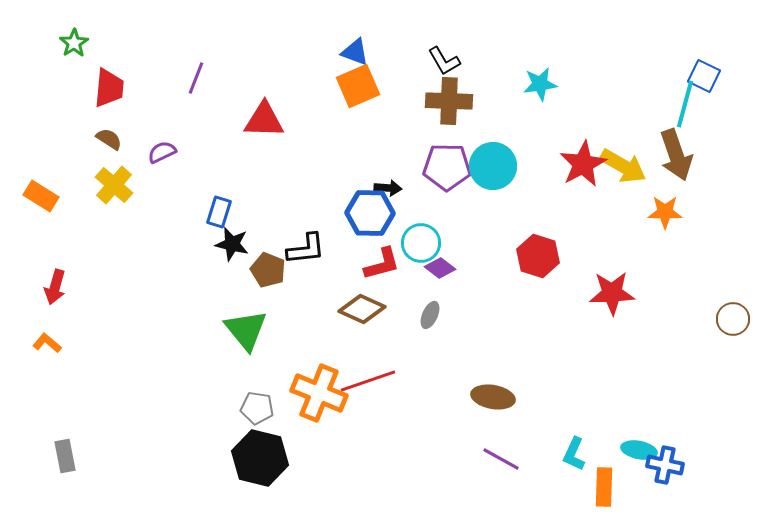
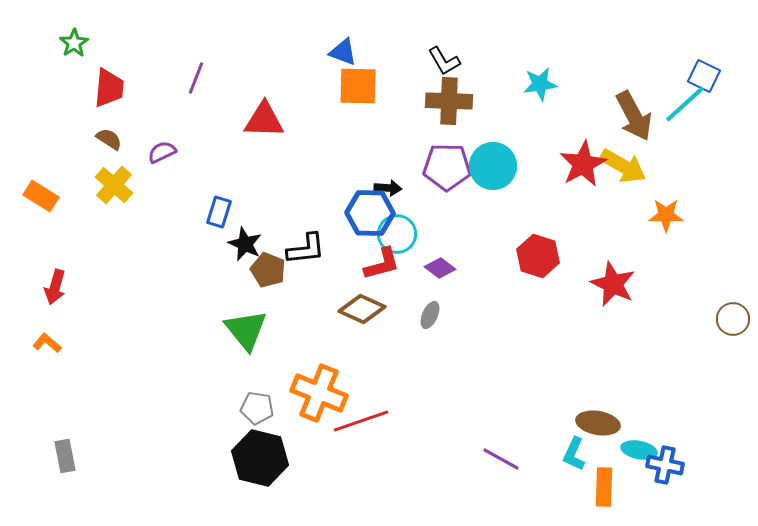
blue triangle at (355, 52): moved 12 px left
orange square at (358, 86): rotated 24 degrees clockwise
cyan line at (685, 104): rotated 33 degrees clockwise
brown arrow at (676, 155): moved 42 px left, 39 px up; rotated 9 degrees counterclockwise
orange star at (665, 212): moved 1 px right, 3 px down
cyan circle at (421, 243): moved 24 px left, 9 px up
black star at (232, 244): moved 13 px right; rotated 12 degrees clockwise
red star at (612, 293): moved 1 px right, 9 px up; rotated 27 degrees clockwise
red line at (368, 381): moved 7 px left, 40 px down
brown ellipse at (493, 397): moved 105 px right, 26 px down
